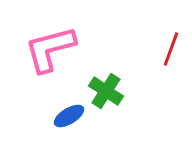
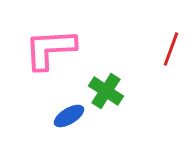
pink L-shape: rotated 12 degrees clockwise
